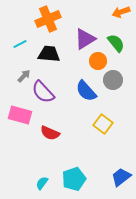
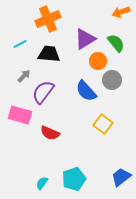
gray circle: moved 1 px left
purple semicircle: rotated 80 degrees clockwise
